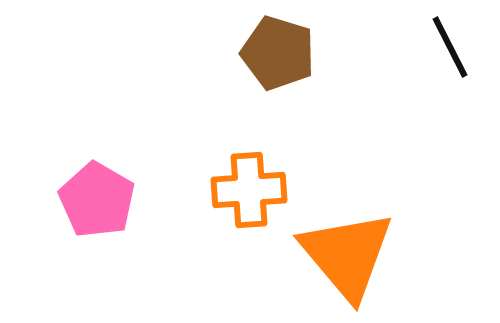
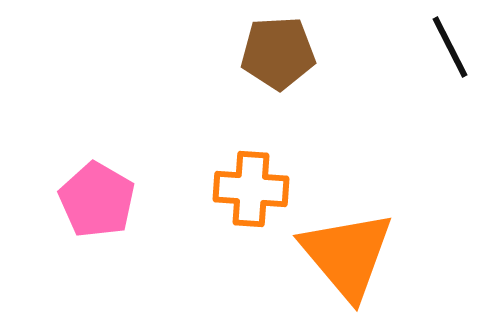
brown pentagon: rotated 20 degrees counterclockwise
orange cross: moved 2 px right, 1 px up; rotated 8 degrees clockwise
